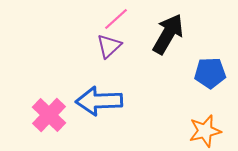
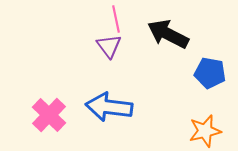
pink line: rotated 60 degrees counterclockwise
black arrow: rotated 93 degrees counterclockwise
purple triangle: rotated 24 degrees counterclockwise
blue pentagon: rotated 12 degrees clockwise
blue arrow: moved 10 px right, 6 px down; rotated 9 degrees clockwise
